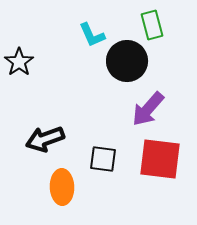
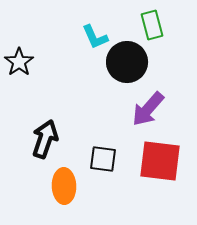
cyan L-shape: moved 3 px right, 2 px down
black circle: moved 1 px down
black arrow: rotated 129 degrees clockwise
red square: moved 2 px down
orange ellipse: moved 2 px right, 1 px up
